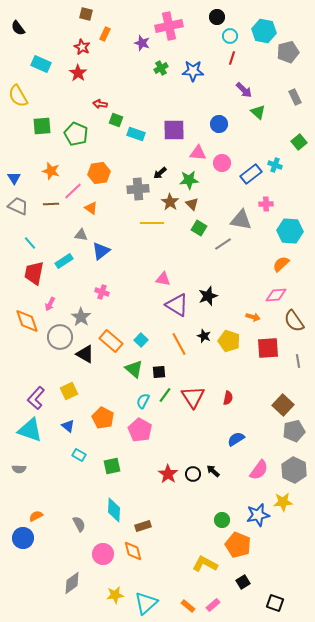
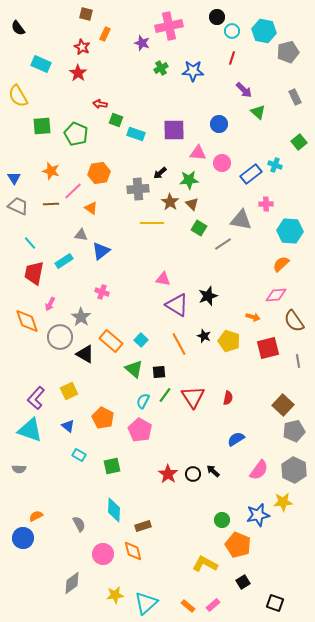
cyan circle at (230, 36): moved 2 px right, 5 px up
red square at (268, 348): rotated 10 degrees counterclockwise
